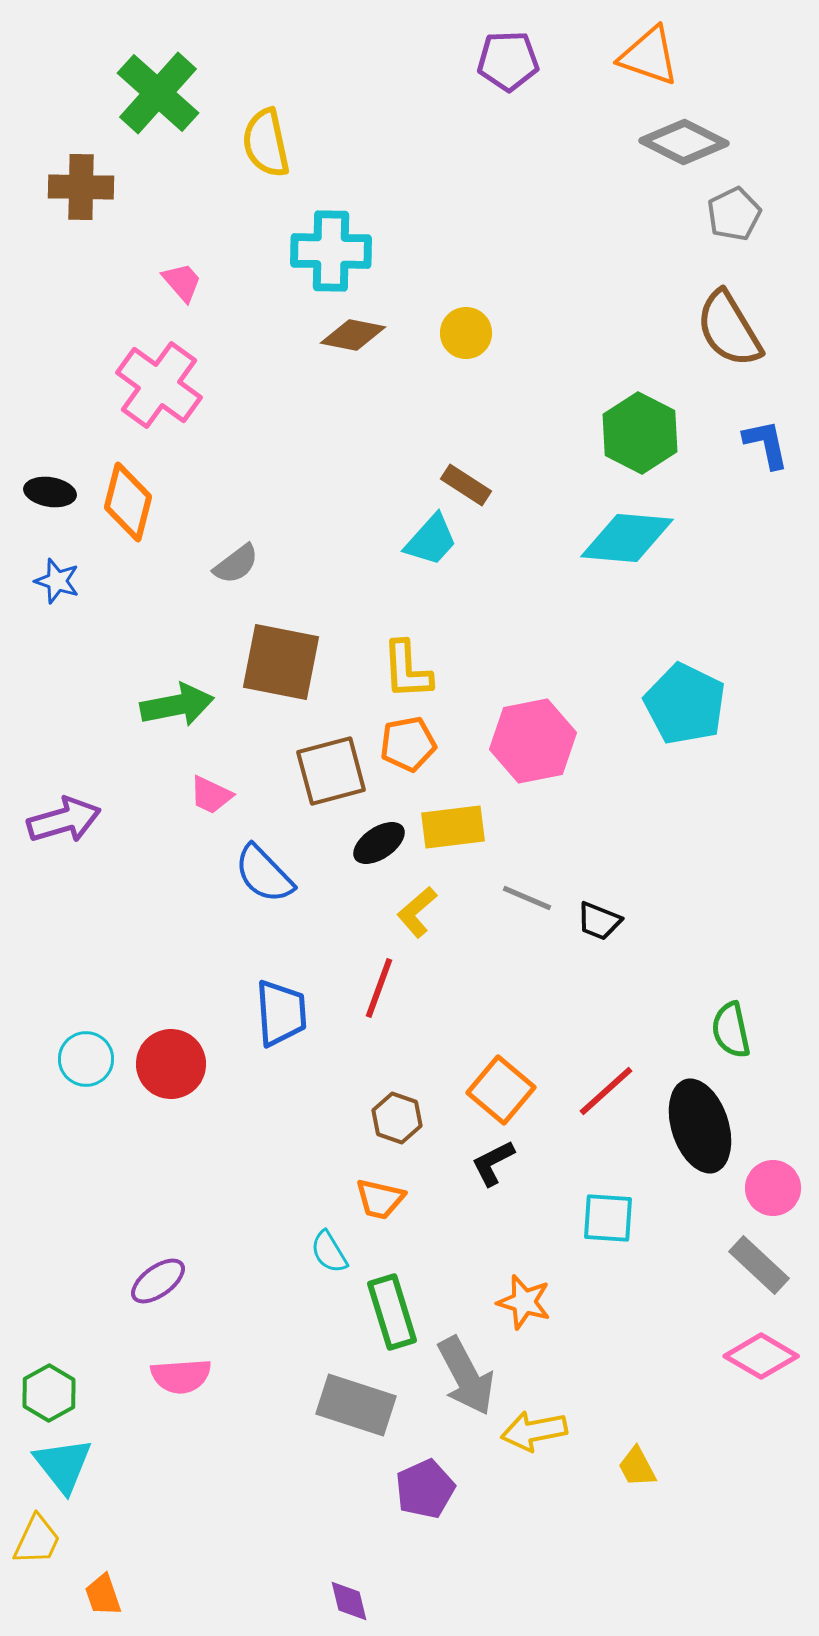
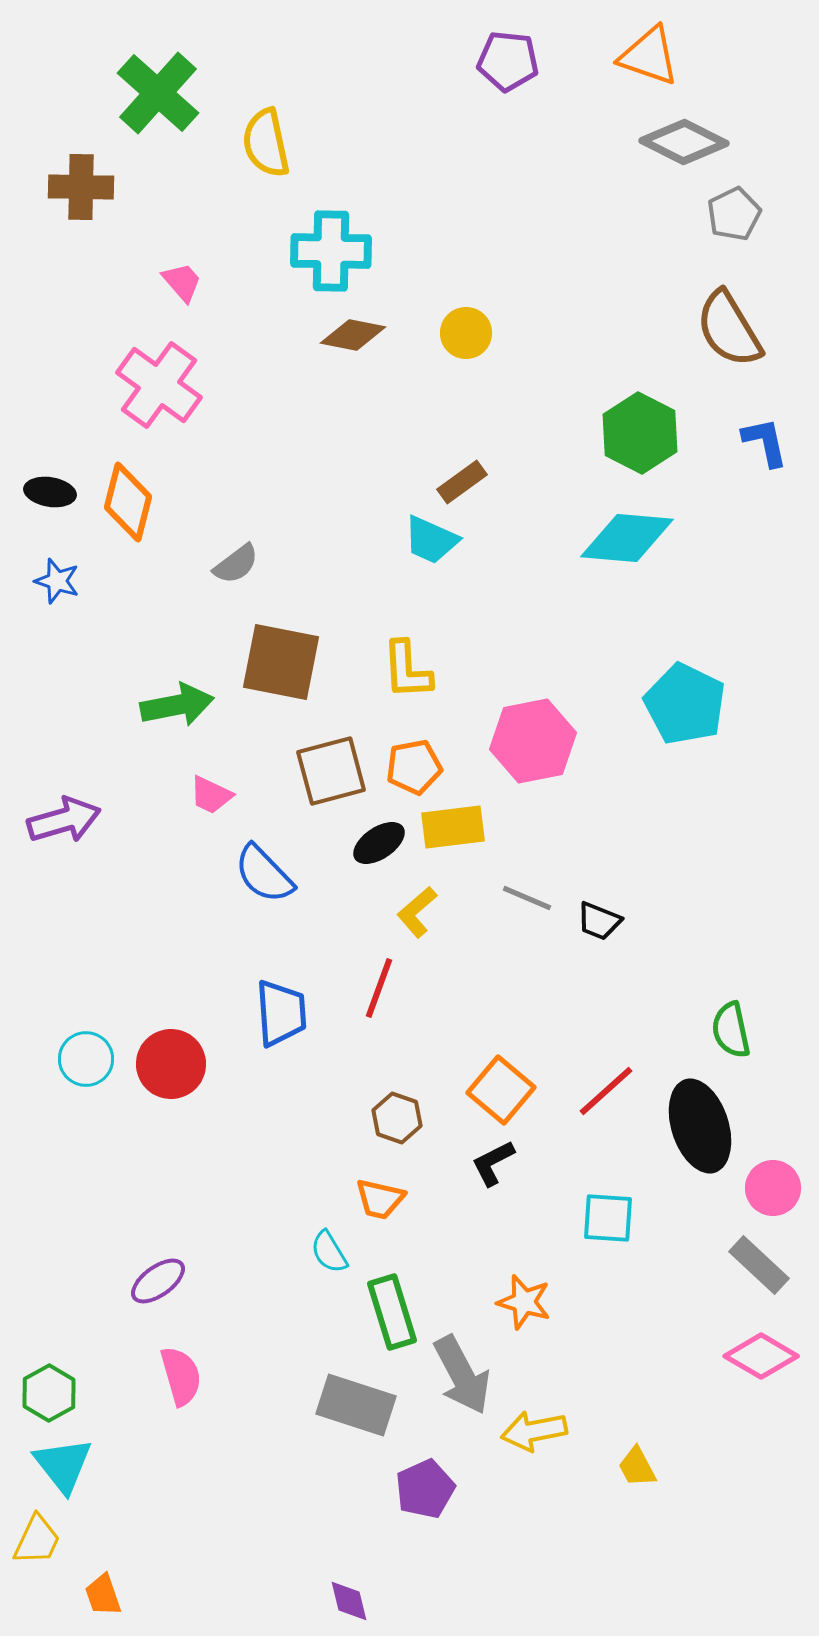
purple pentagon at (508, 61): rotated 8 degrees clockwise
blue L-shape at (766, 444): moved 1 px left, 2 px up
brown rectangle at (466, 485): moved 4 px left, 3 px up; rotated 69 degrees counterclockwise
cyan trapezoid at (431, 540): rotated 72 degrees clockwise
orange pentagon at (408, 744): moved 6 px right, 23 px down
pink semicircle at (181, 1376): rotated 102 degrees counterclockwise
gray arrow at (466, 1376): moved 4 px left, 1 px up
